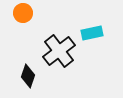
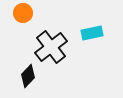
black cross: moved 8 px left, 4 px up
black diamond: rotated 25 degrees clockwise
